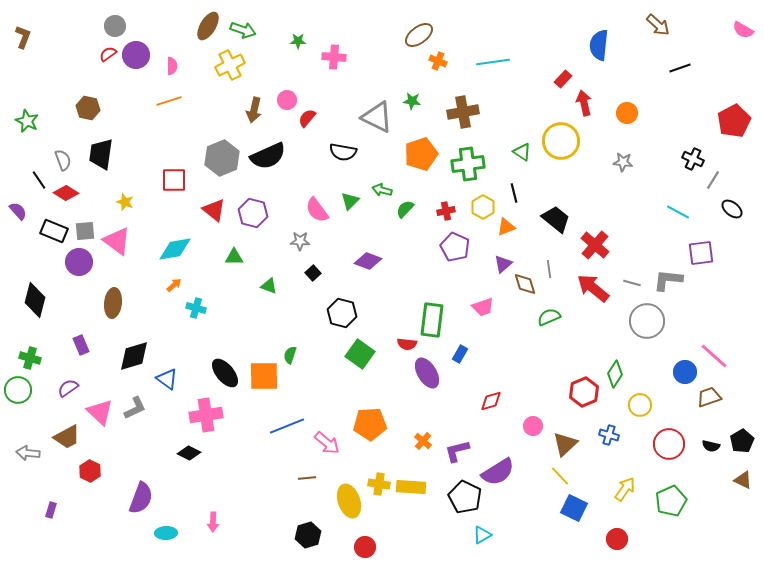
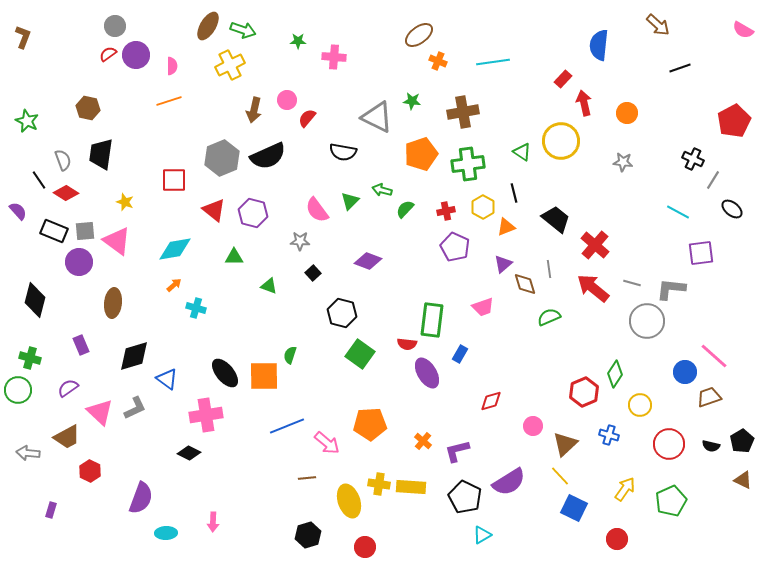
gray L-shape at (668, 280): moved 3 px right, 9 px down
purple semicircle at (498, 472): moved 11 px right, 10 px down
